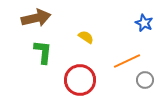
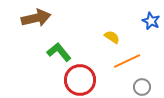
blue star: moved 7 px right, 2 px up
yellow semicircle: moved 26 px right
green L-shape: moved 16 px right; rotated 45 degrees counterclockwise
gray circle: moved 3 px left, 7 px down
